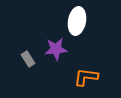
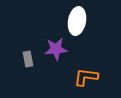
gray rectangle: rotated 21 degrees clockwise
